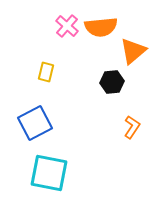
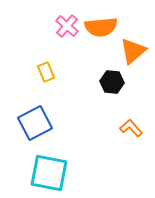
yellow rectangle: rotated 36 degrees counterclockwise
black hexagon: rotated 10 degrees clockwise
orange L-shape: moved 1 px left, 1 px down; rotated 75 degrees counterclockwise
